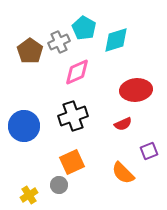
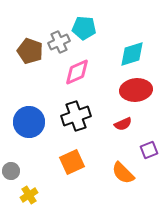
cyan pentagon: rotated 25 degrees counterclockwise
cyan diamond: moved 16 px right, 14 px down
brown pentagon: rotated 15 degrees counterclockwise
black cross: moved 3 px right
blue circle: moved 5 px right, 4 px up
purple square: moved 1 px up
gray circle: moved 48 px left, 14 px up
